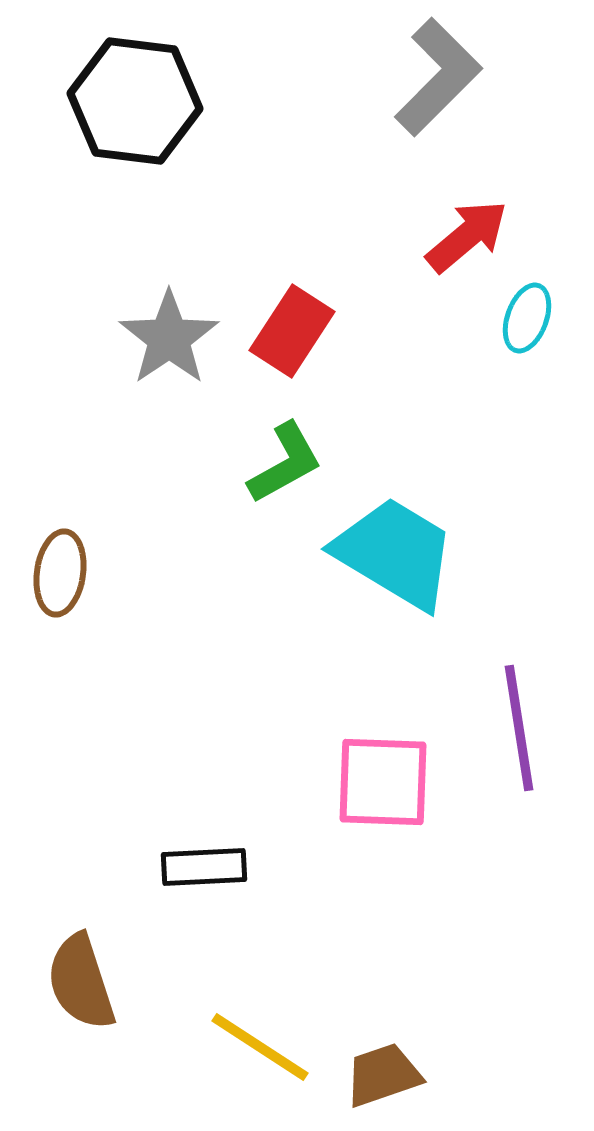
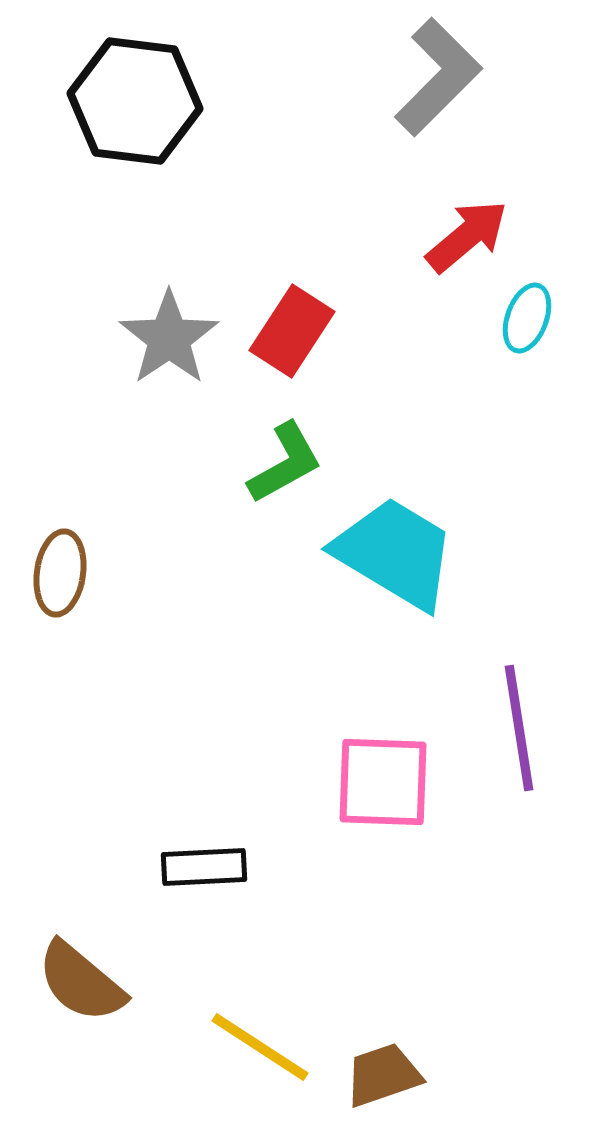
brown semicircle: rotated 32 degrees counterclockwise
